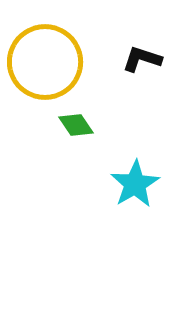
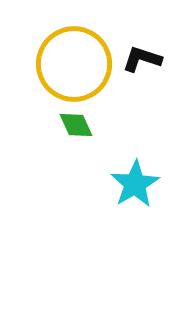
yellow circle: moved 29 px right, 2 px down
green diamond: rotated 9 degrees clockwise
